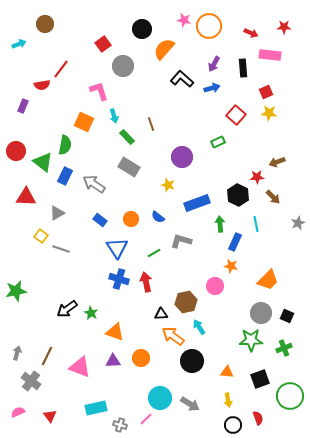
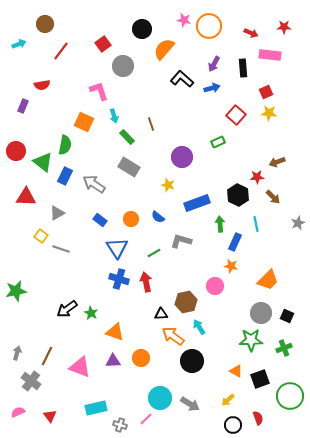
red line at (61, 69): moved 18 px up
orange triangle at (227, 372): moved 9 px right, 1 px up; rotated 24 degrees clockwise
yellow arrow at (228, 400): rotated 56 degrees clockwise
